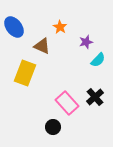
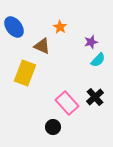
purple star: moved 5 px right
